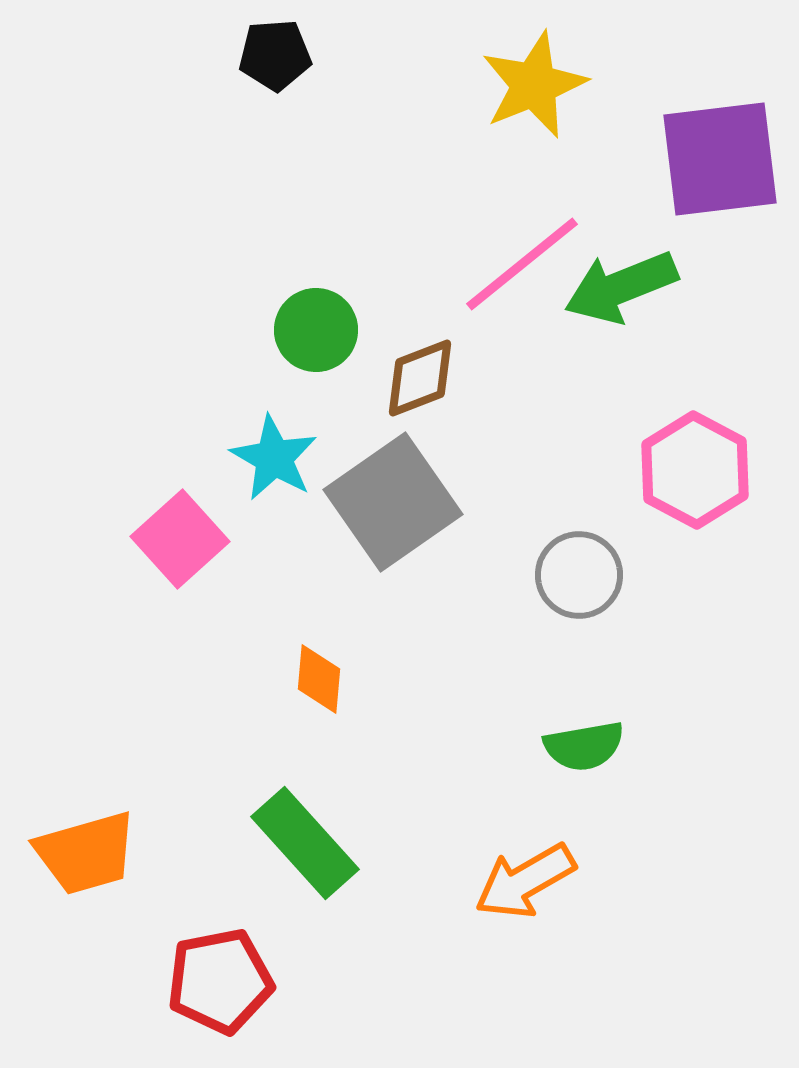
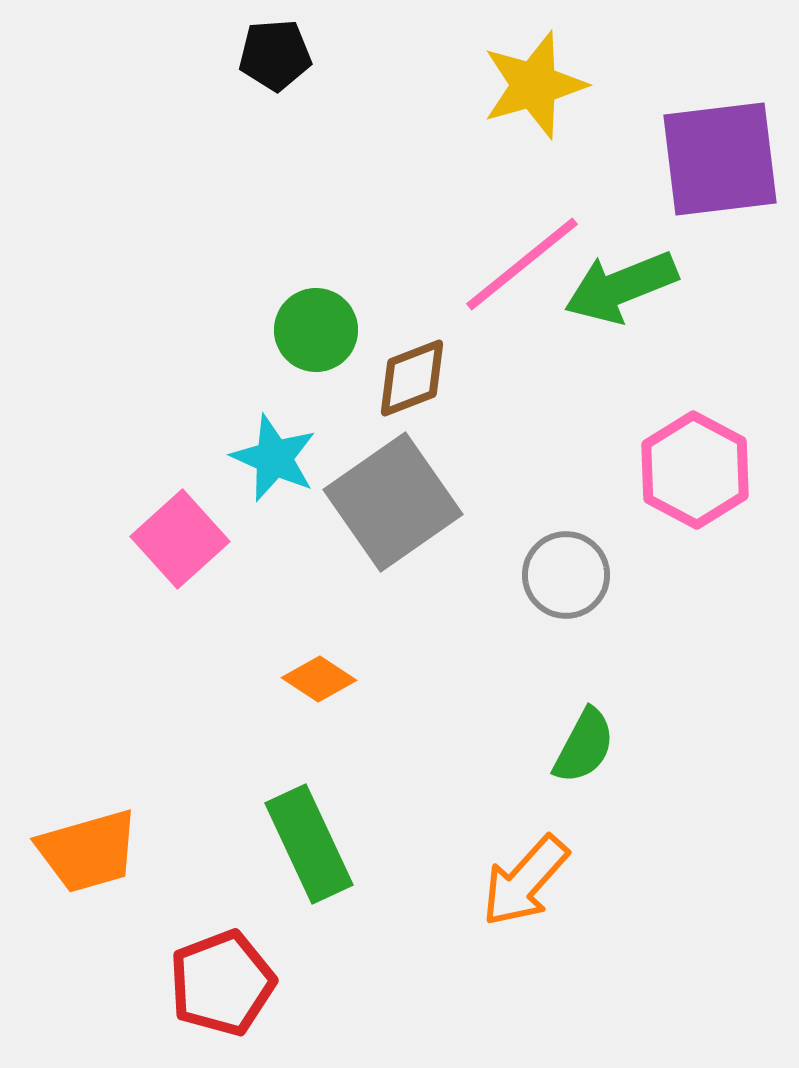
yellow star: rotated 6 degrees clockwise
brown diamond: moved 8 px left
cyan star: rotated 6 degrees counterclockwise
gray circle: moved 13 px left
orange diamond: rotated 62 degrees counterclockwise
green semicircle: rotated 52 degrees counterclockwise
green rectangle: moved 4 px right, 1 px down; rotated 17 degrees clockwise
orange trapezoid: moved 2 px right, 2 px up
orange arrow: rotated 18 degrees counterclockwise
red pentagon: moved 2 px right, 2 px down; rotated 10 degrees counterclockwise
